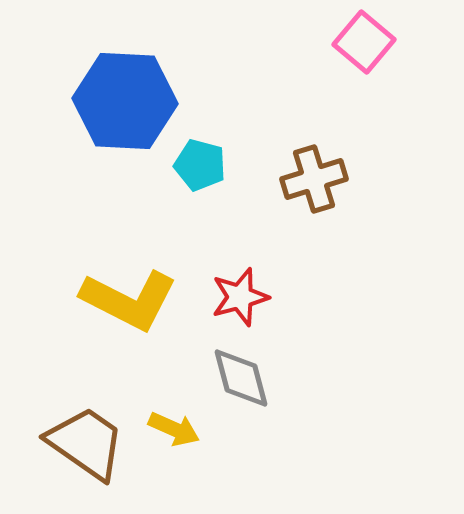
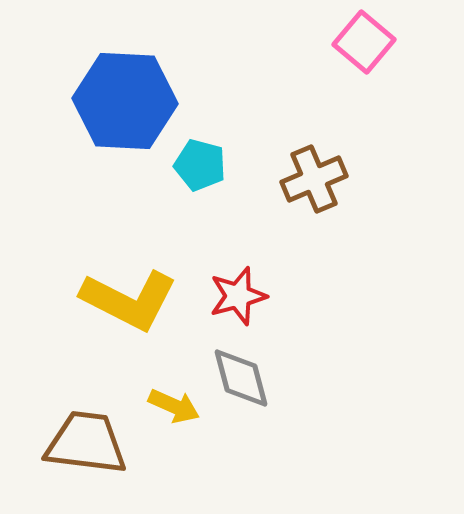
brown cross: rotated 6 degrees counterclockwise
red star: moved 2 px left, 1 px up
yellow arrow: moved 23 px up
brown trapezoid: rotated 28 degrees counterclockwise
